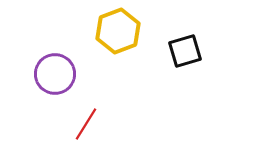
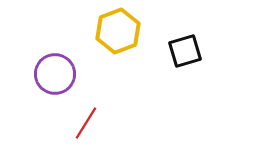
red line: moved 1 px up
